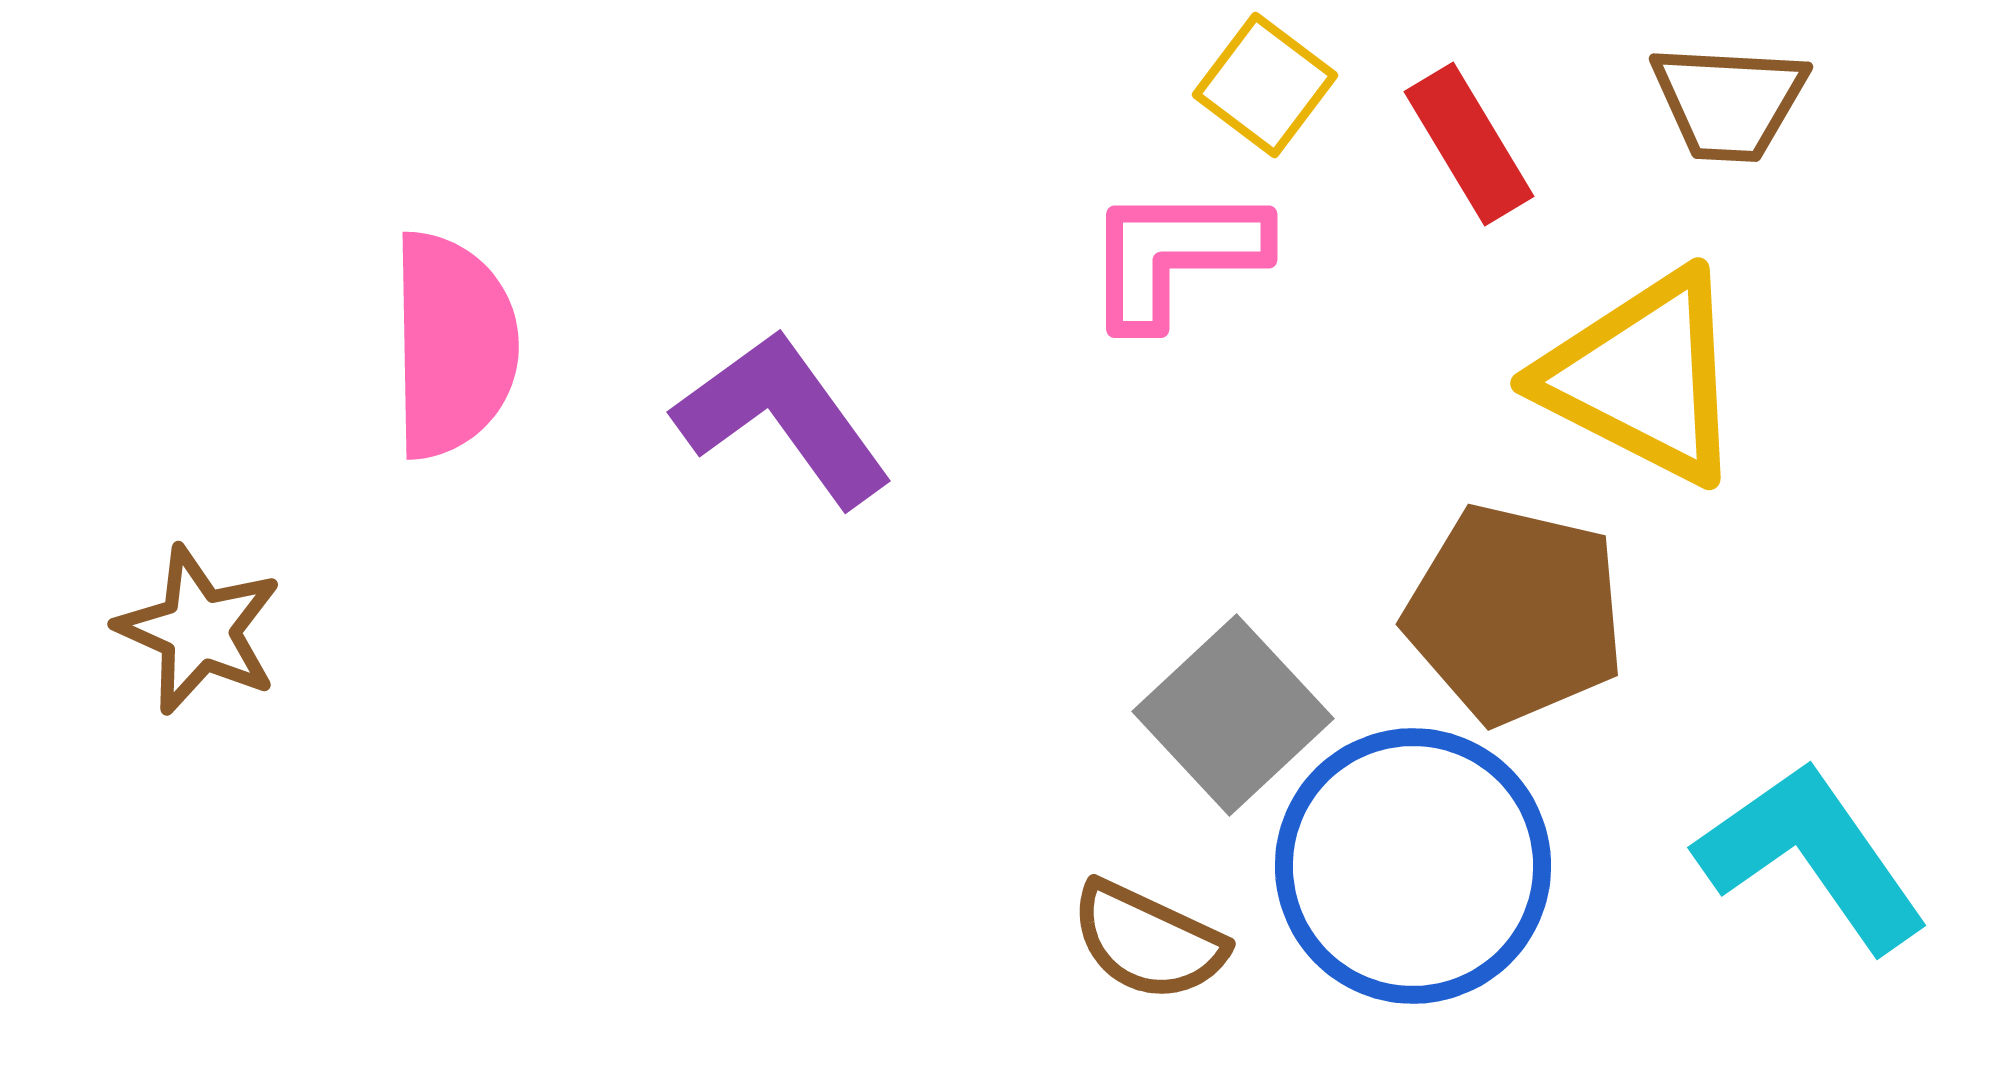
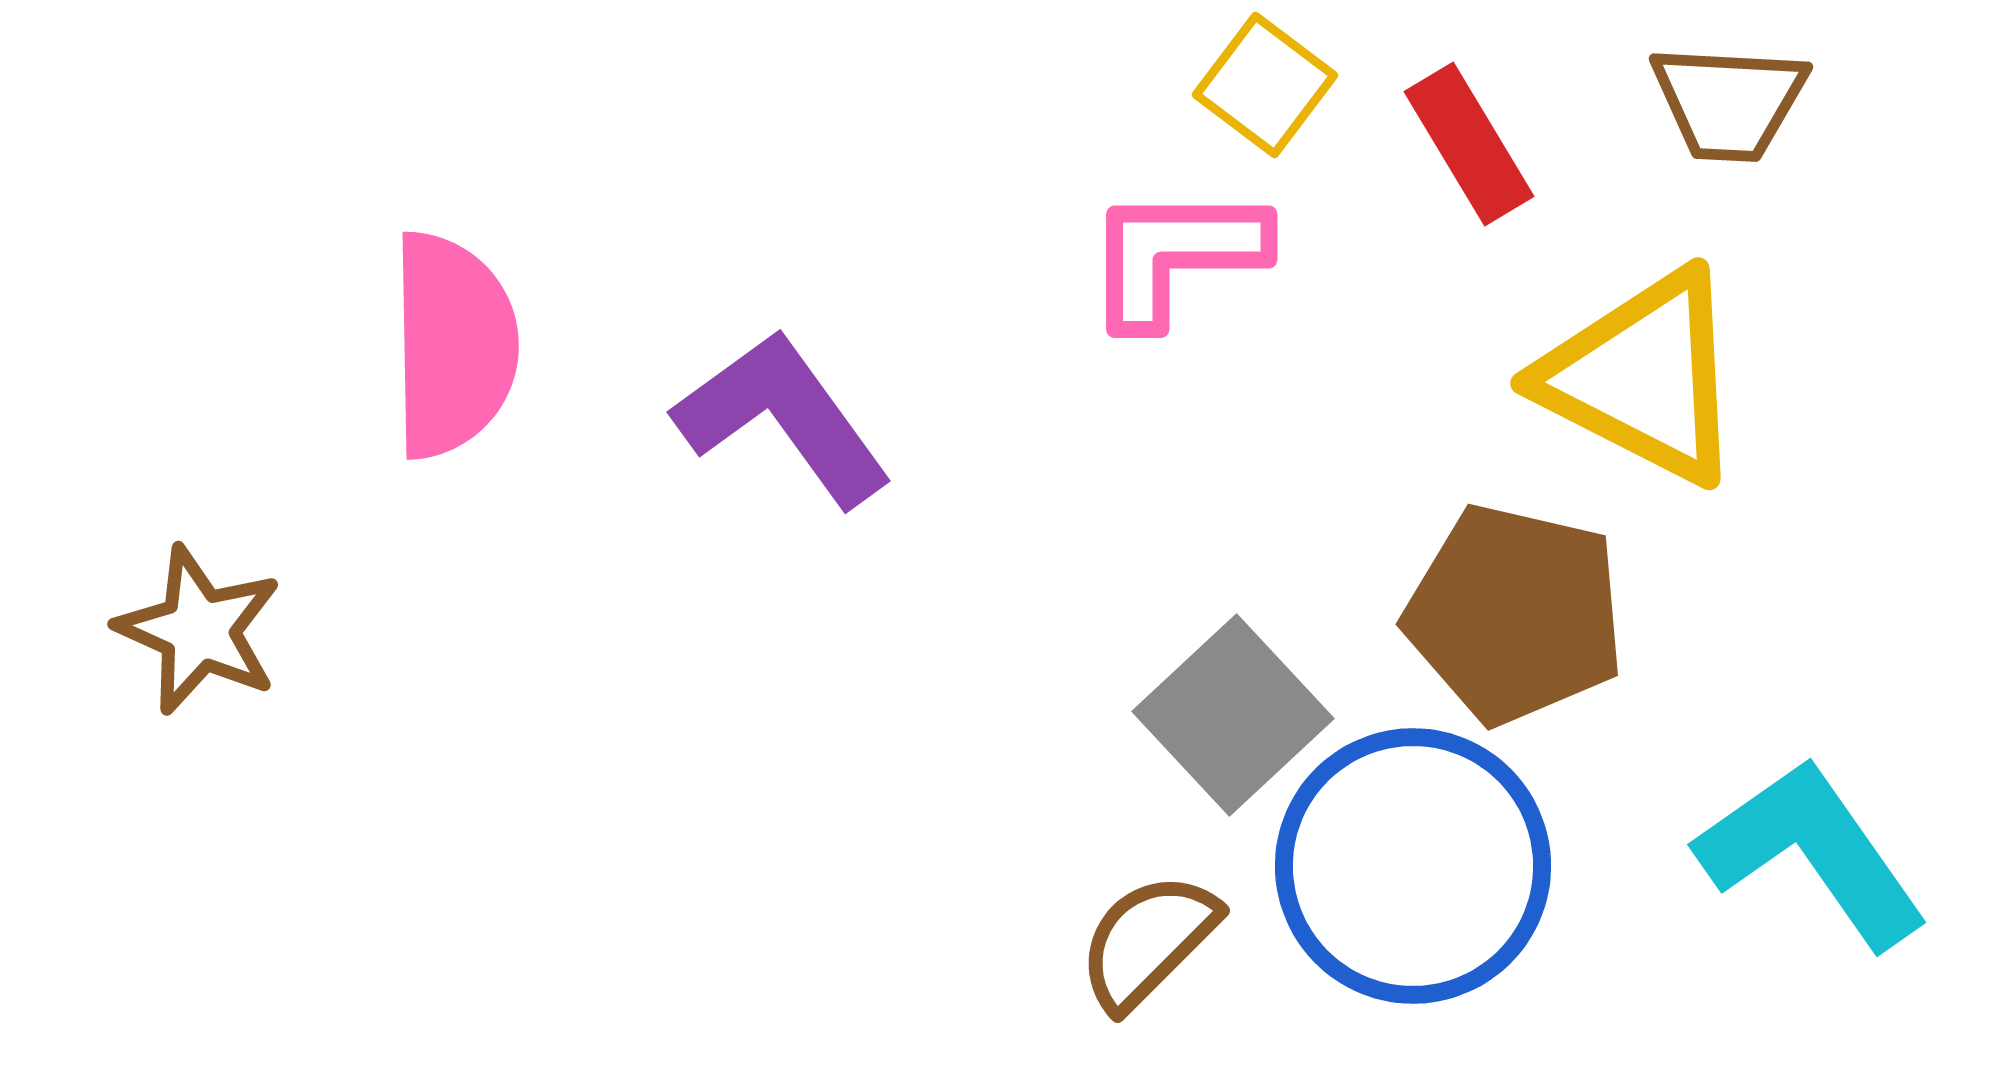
cyan L-shape: moved 3 px up
brown semicircle: rotated 110 degrees clockwise
